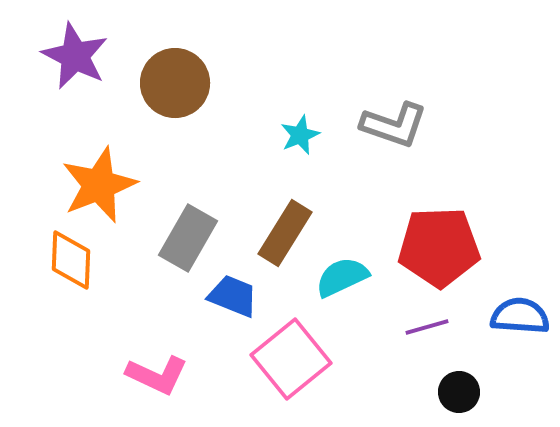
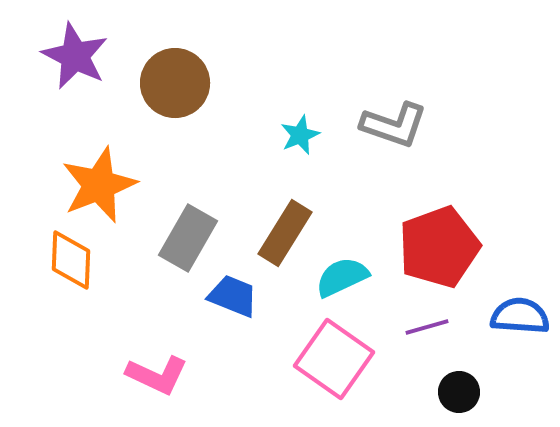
red pentagon: rotated 18 degrees counterclockwise
pink square: moved 43 px right; rotated 16 degrees counterclockwise
